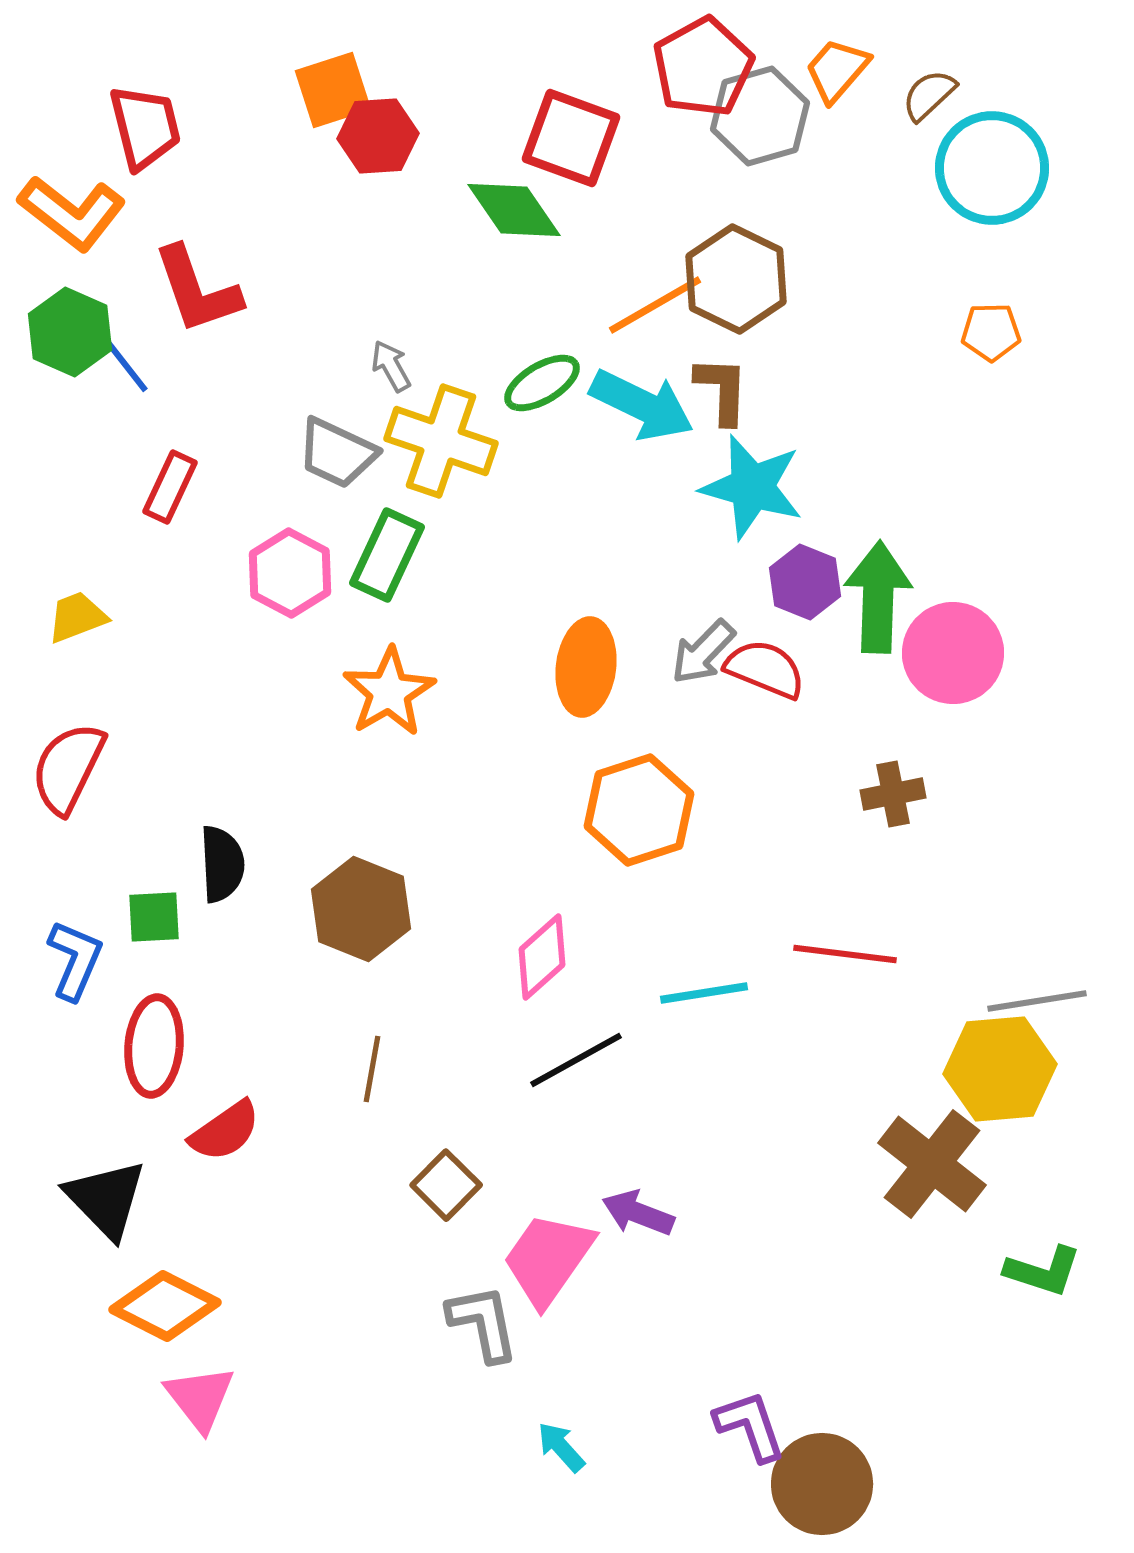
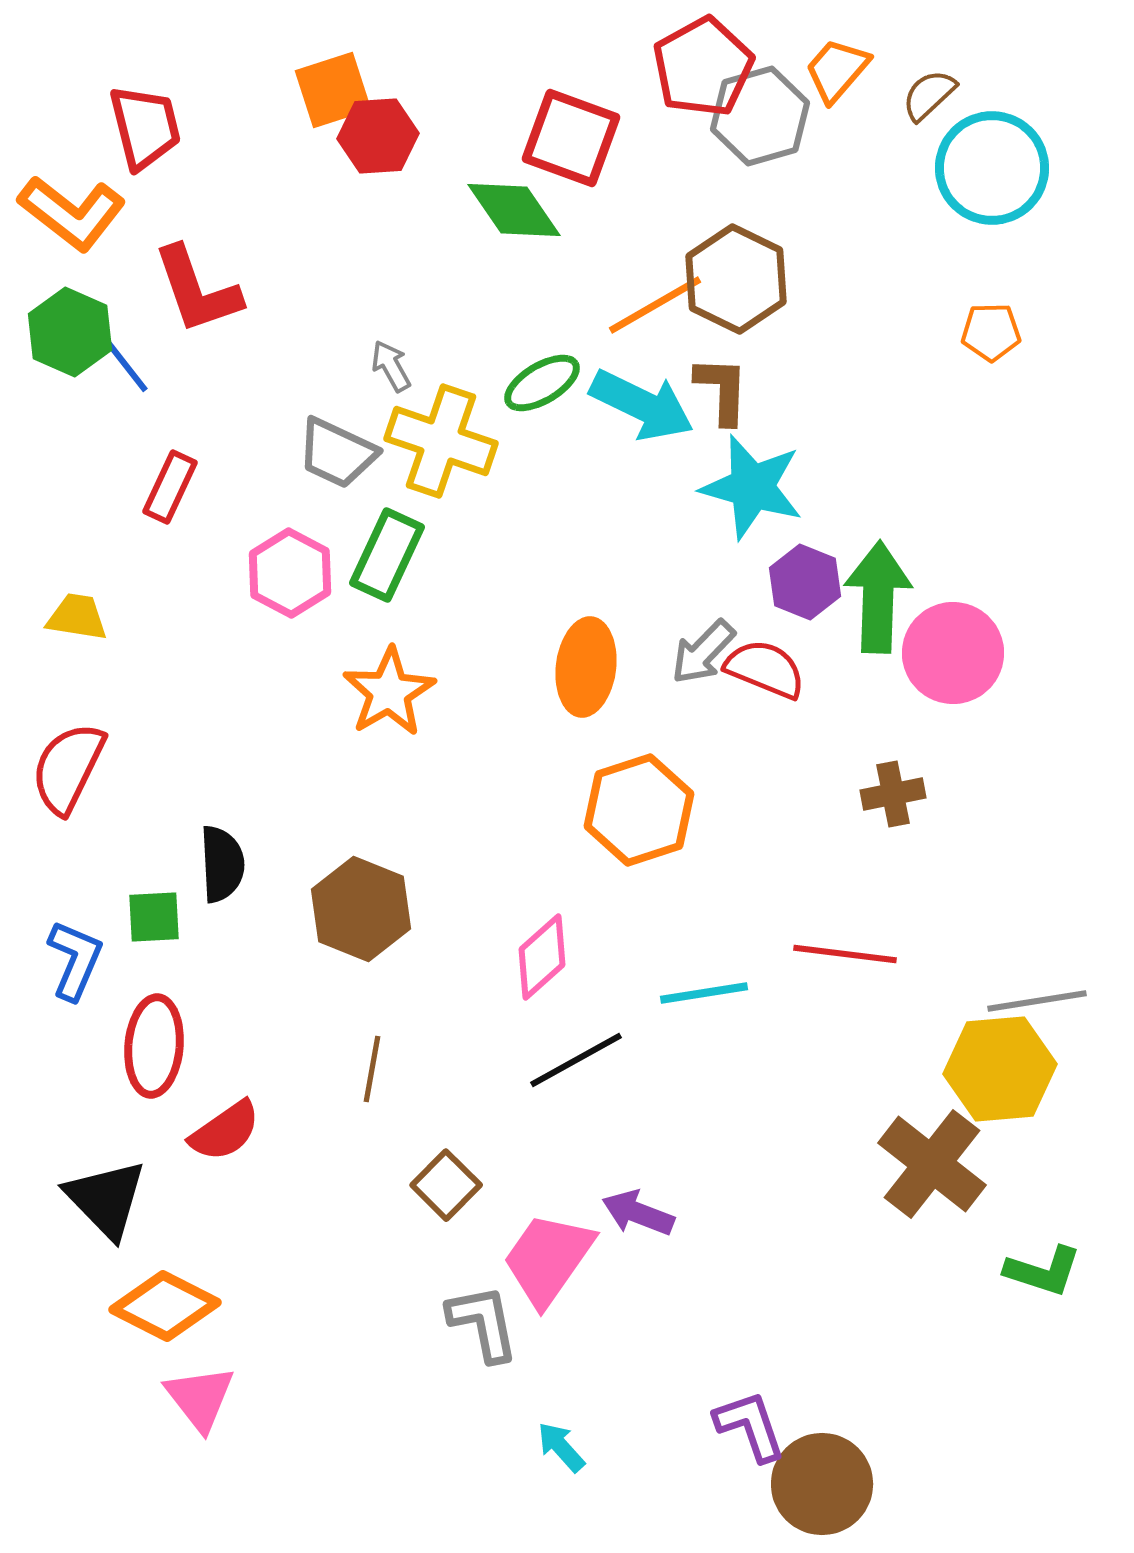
yellow trapezoid at (77, 617): rotated 30 degrees clockwise
